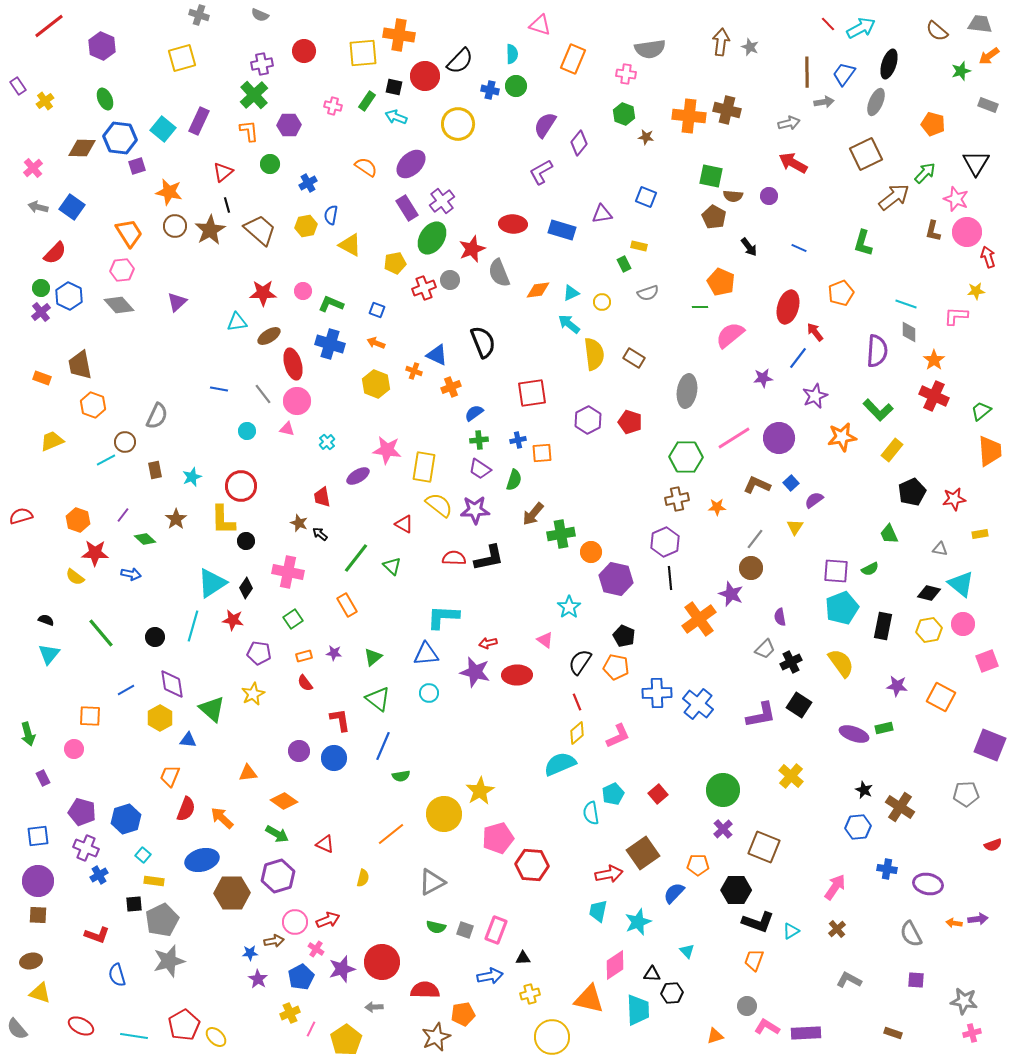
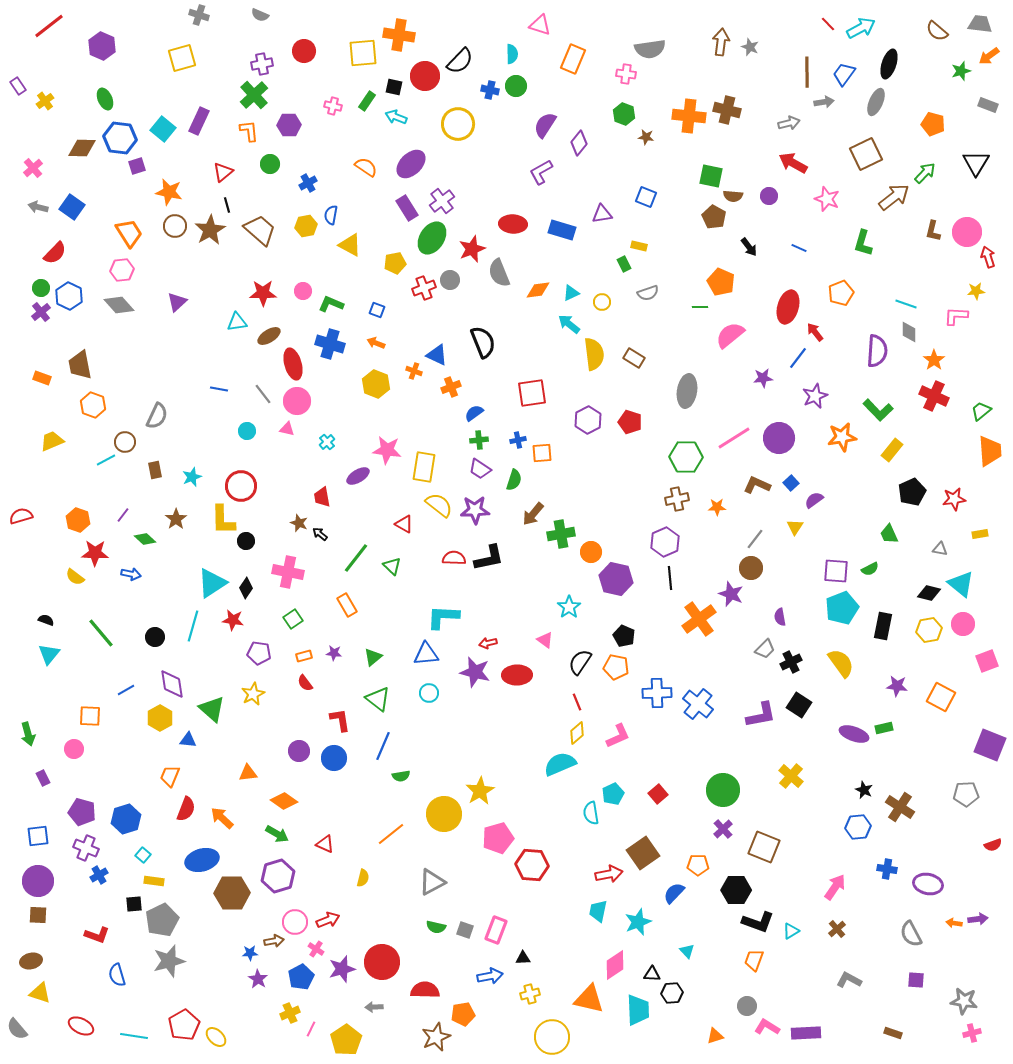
pink star at (956, 199): moved 129 px left
